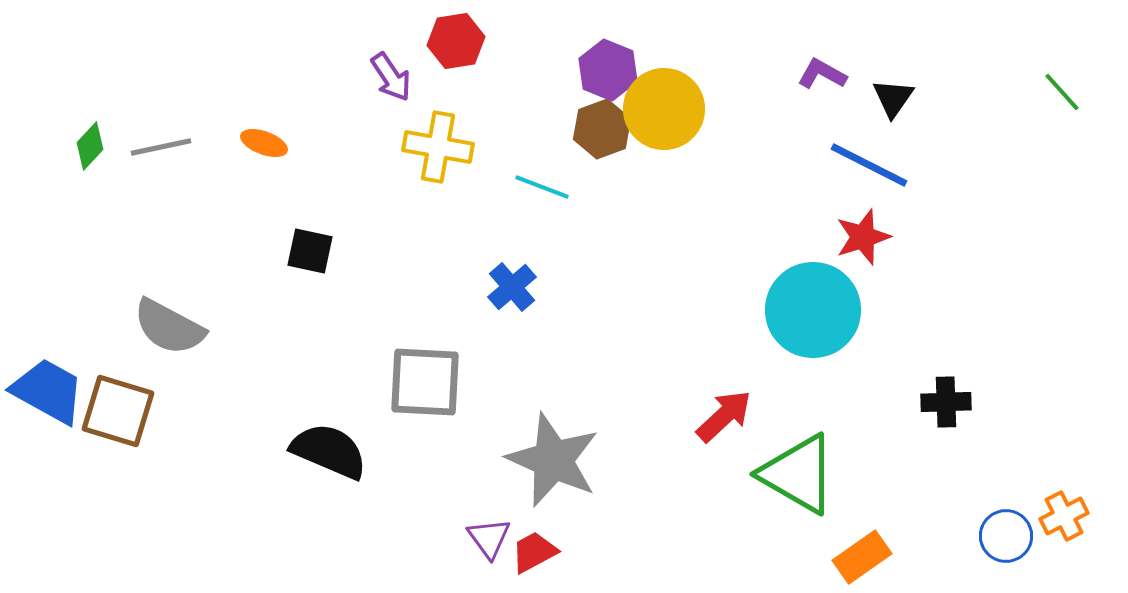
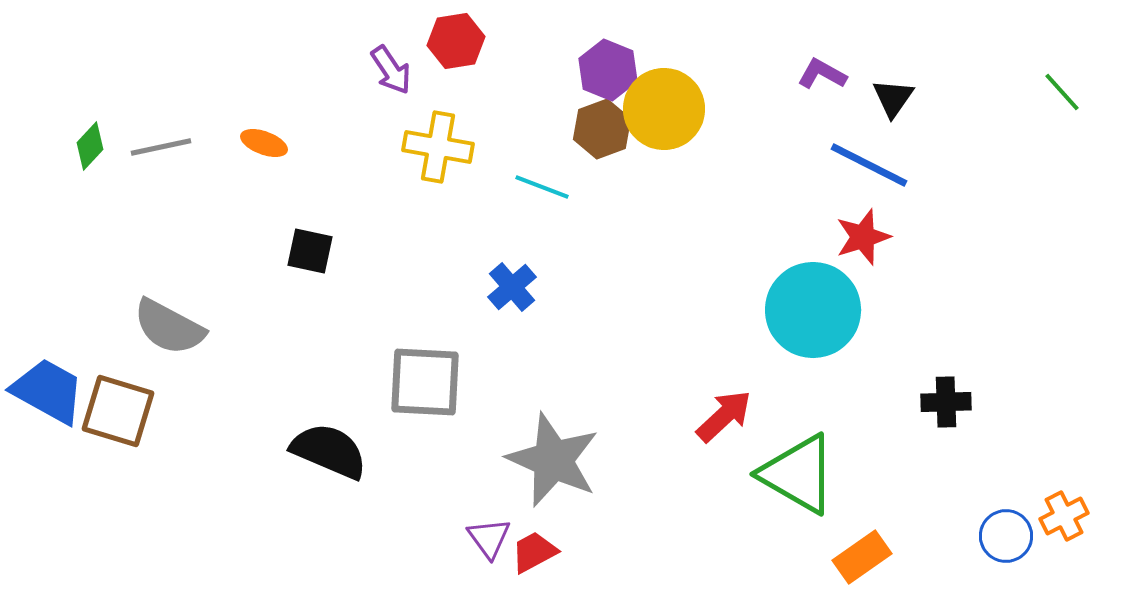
purple arrow: moved 7 px up
